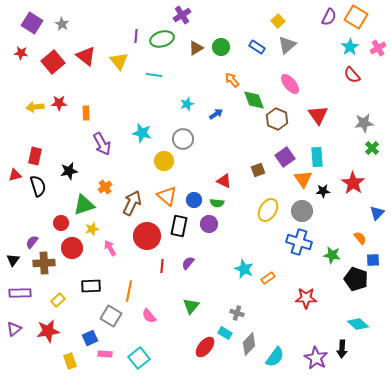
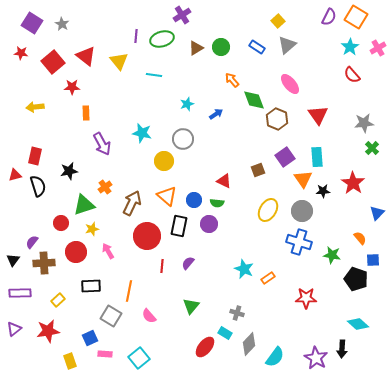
red star at (59, 103): moved 13 px right, 16 px up
red circle at (72, 248): moved 4 px right, 4 px down
pink arrow at (110, 248): moved 2 px left, 3 px down
